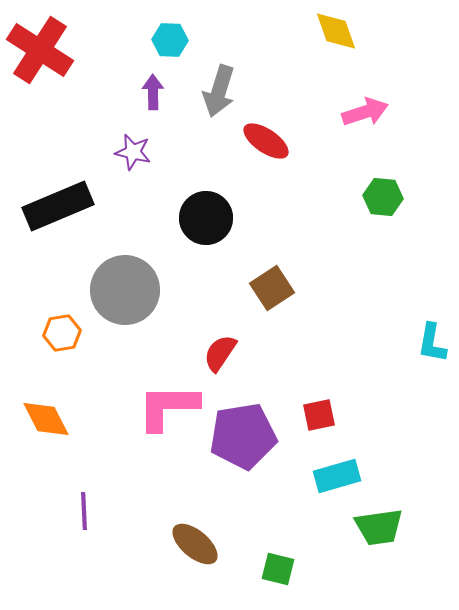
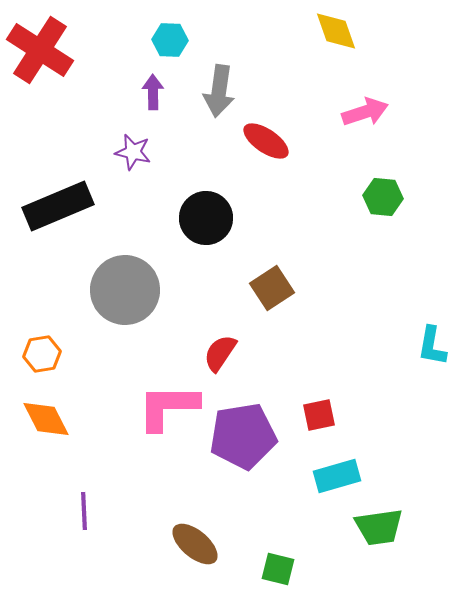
gray arrow: rotated 9 degrees counterclockwise
orange hexagon: moved 20 px left, 21 px down
cyan L-shape: moved 3 px down
